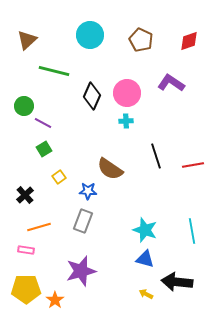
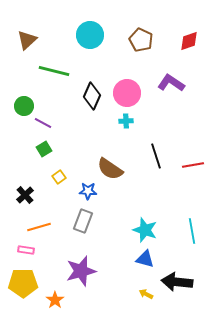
yellow pentagon: moved 3 px left, 6 px up
